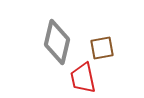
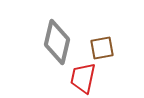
red trapezoid: rotated 24 degrees clockwise
